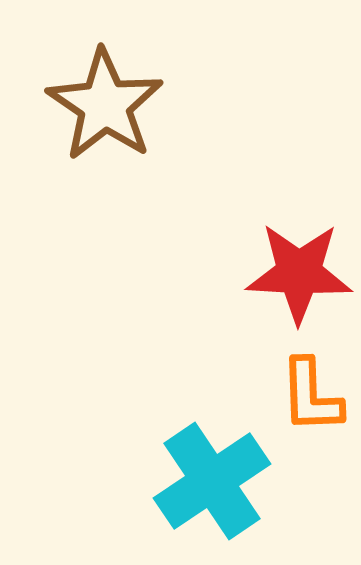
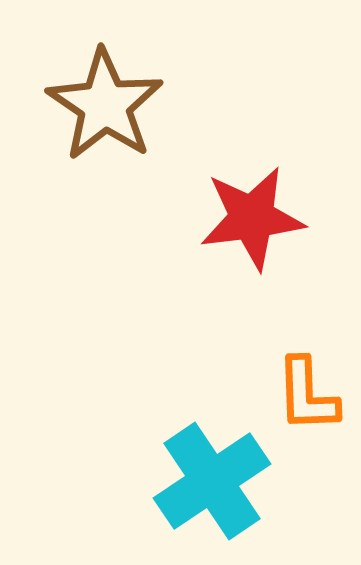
red star: moved 47 px left, 55 px up; rotated 10 degrees counterclockwise
orange L-shape: moved 4 px left, 1 px up
